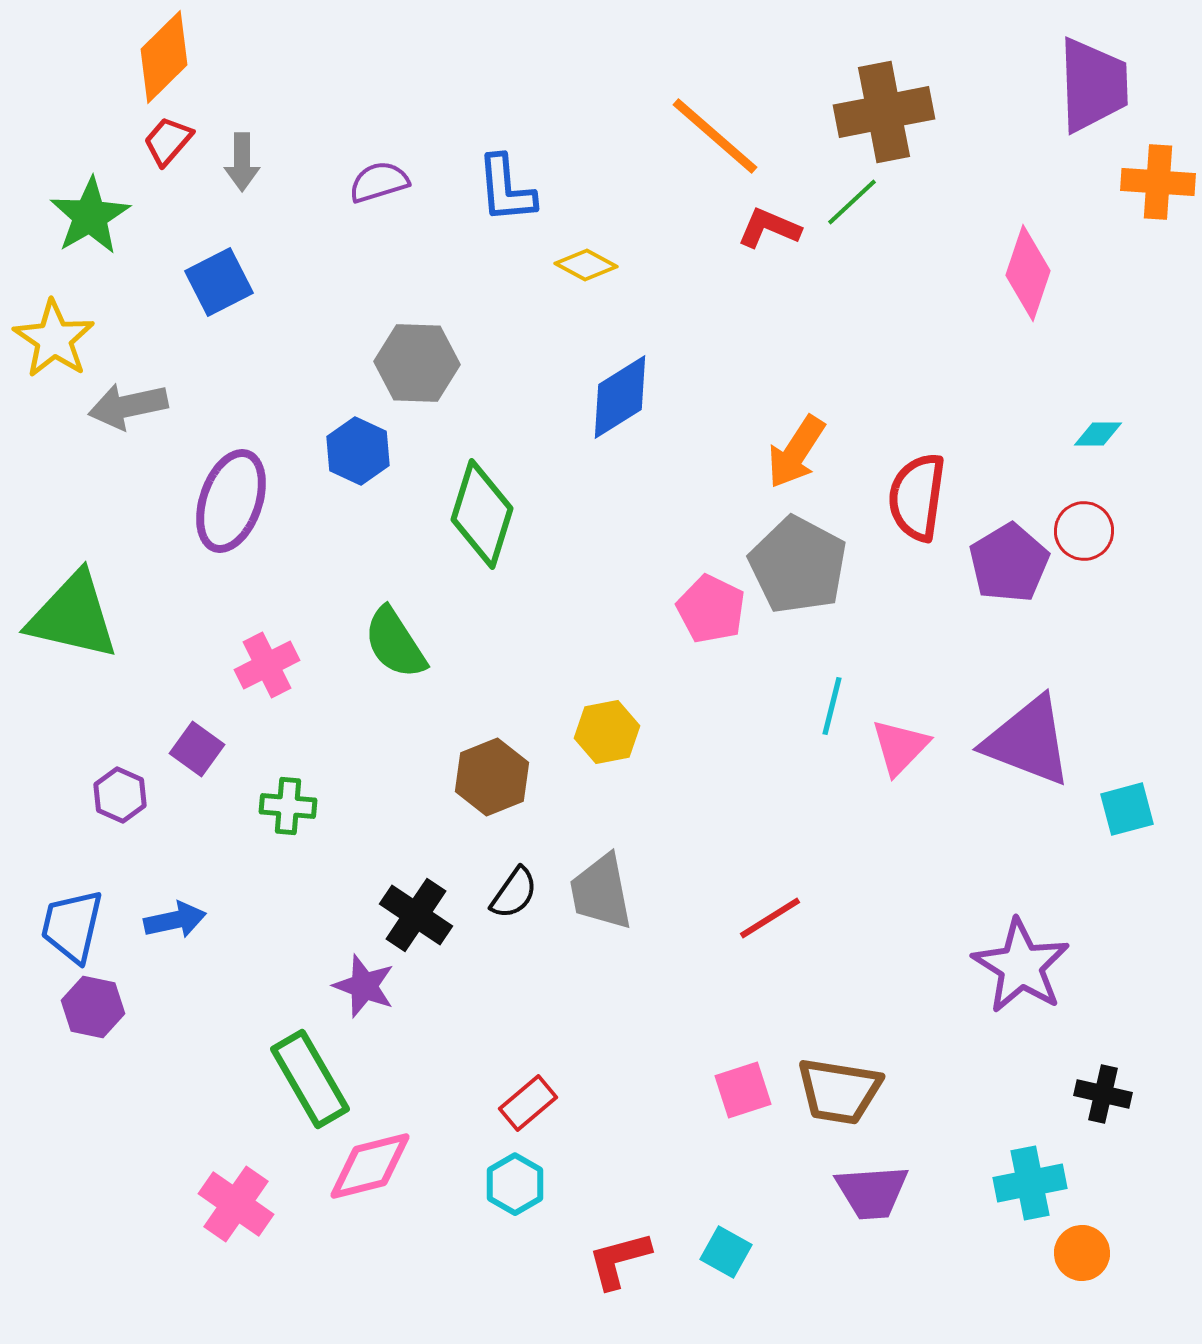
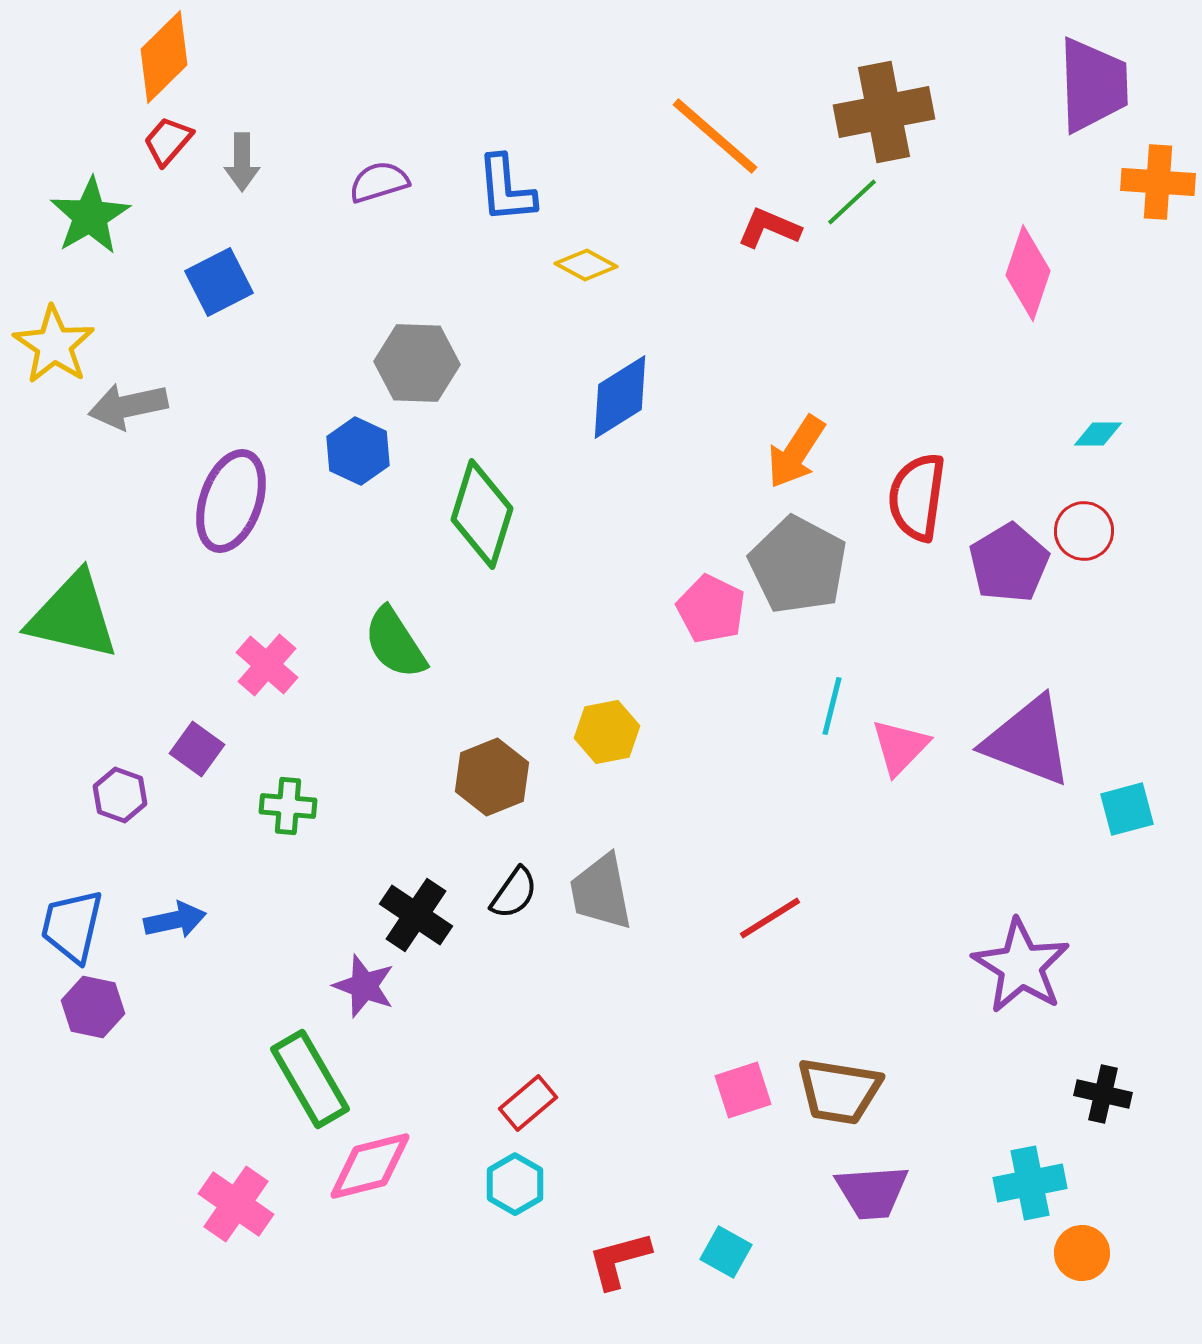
yellow star at (54, 339): moved 6 px down
pink cross at (267, 665): rotated 22 degrees counterclockwise
purple hexagon at (120, 795): rotated 4 degrees counterclockwise
